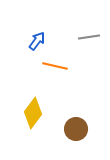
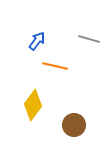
gray line: moved 2 px down; rotated 25 degrees clockwise
yellow diamond: moved 8 px up
brown circle: moved 2 px left, 4 px up
